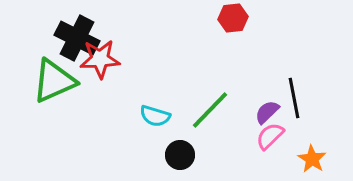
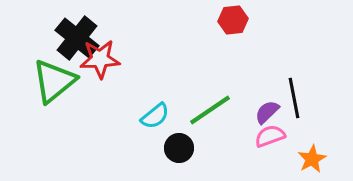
red hexagon: moved 2 px down
black cross: rotated 12 degrees clockwise
green triangle: rotated 15 degrees counterclockwise
green line: rotated 12 degrees clockwise
cyan semicircle: rotated 56 degrees counterclockwise
pink semicircle: rotated 24 degrees clockwise
black circle: moved 1 px left, 7 px up
orange star: rotated 12 degrees clockwise
